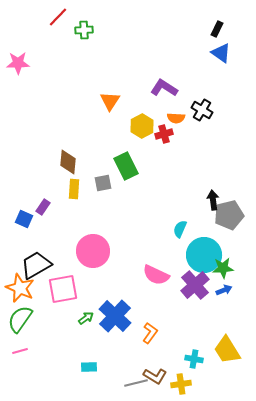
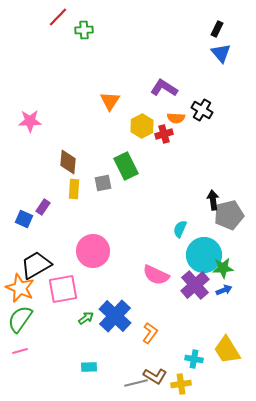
blue triangle: rotated 15 degrees clockwise
pink star: moved 12 px right, 58 px down
